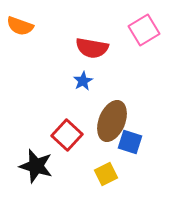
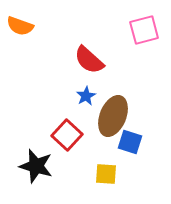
pink square: rotated 16 degrees clockwise
red semicircle: moved 3 px left, 12 px down; rotated 32 degrees clockwise
blue star: moved 3 px right, 15 px down
brown ellipse: moved 1 px right, 5 px up
yellow square: rotated 30 degrees clockwise
